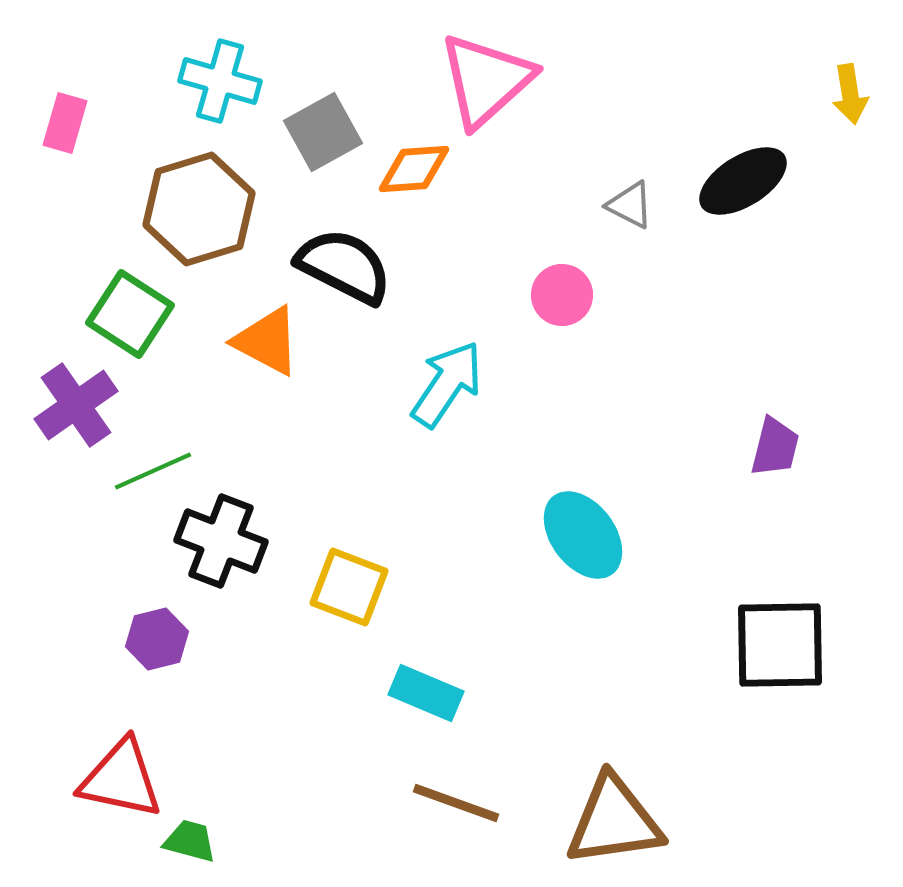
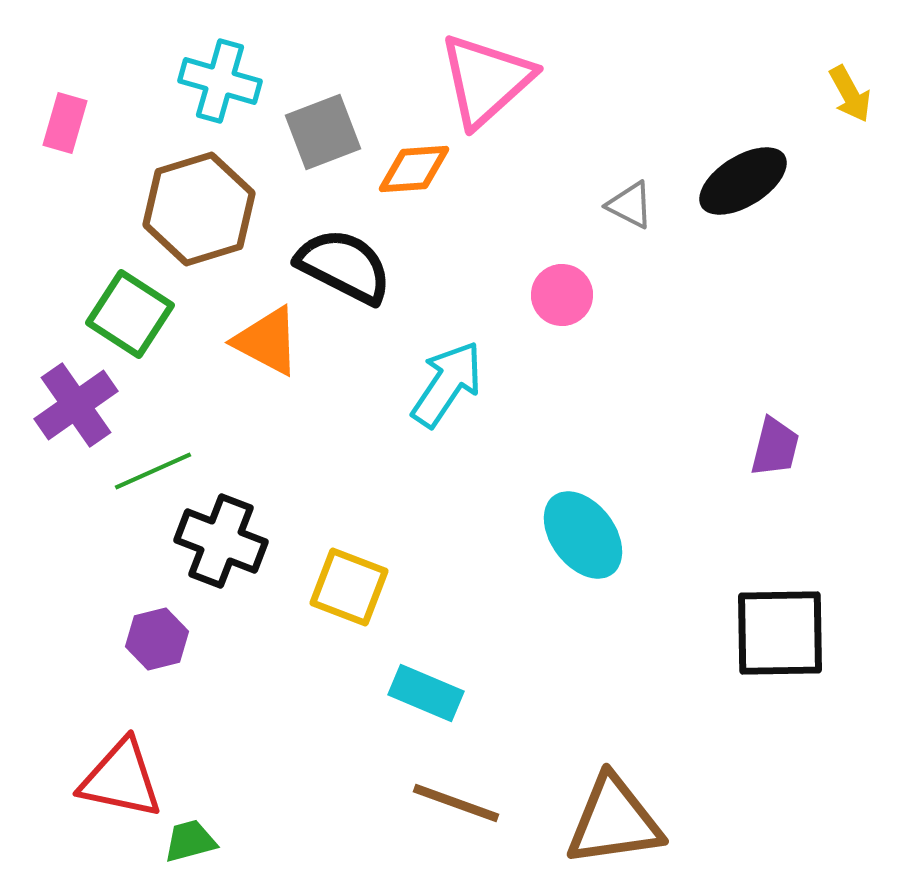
yellow arrow: rotated 20 degrees counterclockwise
gray square: rotated 8 degrees clockwise
black square: moved 12 px up
green trapezoid: rotated 30 degrees counterclockwise
